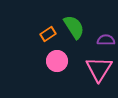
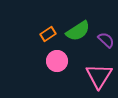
green semicircle: moved 4 px right, 4 px down; rotated 90 degrees clockwise
purple semicircle: rotated 42 degrees clockwise
pink triangle: moved 7 px down
